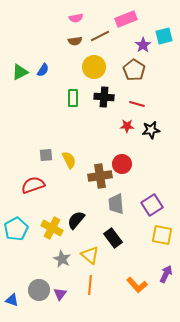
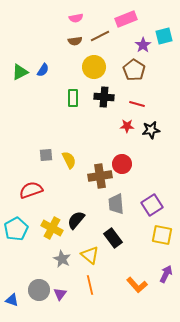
red semicircle: moved 2 px left, 5 px down
orange line: rotated 18 degrees counterclockwise
